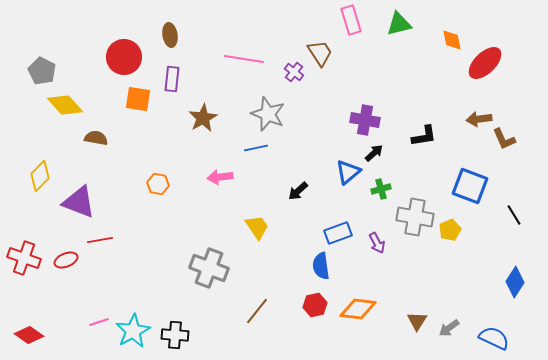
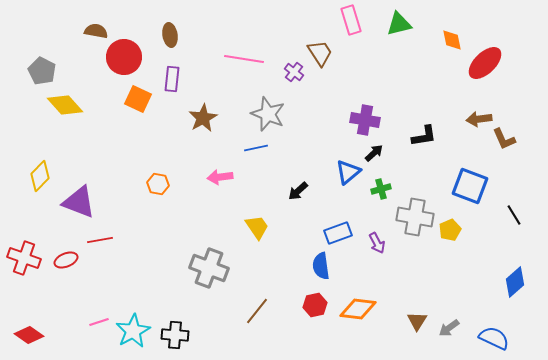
orange square at (138, 99): rotated 16 degrees clockwise
brown semicircle at (96, 138): moved 107 px up
blue diamond at (515, 282): rotated 16 degrees clockwise
